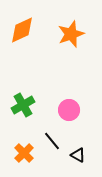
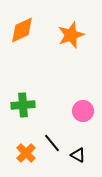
orange star: moved 1 px down
green cross: rotated 25 degrees clockwise
pink circle: moved 14 px right, 1 px down
black line: moved 2 px down
orange cross: moved 2 px right
